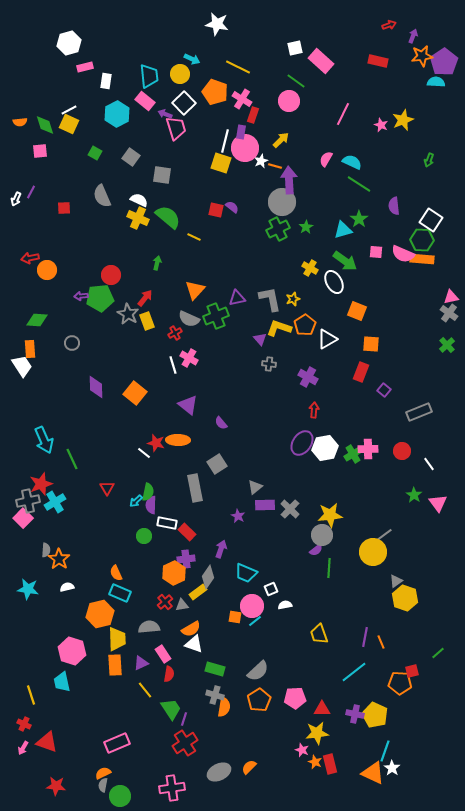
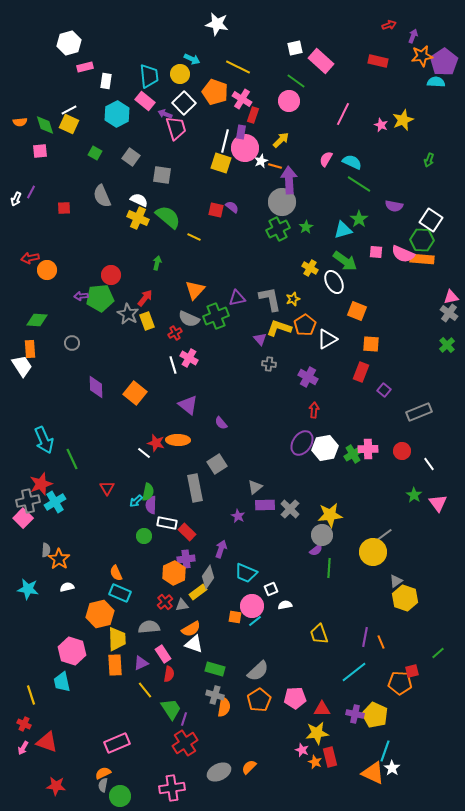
purple semicircle at (394, 206): rotated 72 degrees counterclockwise
red rectangle at (330, 764): moved 7 px up
